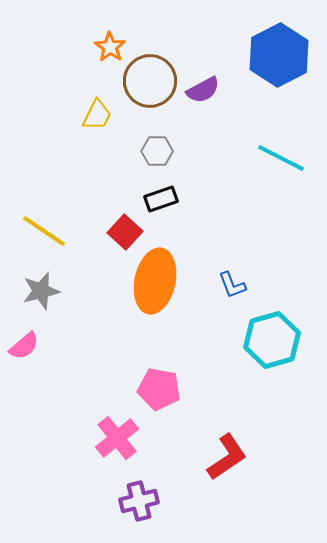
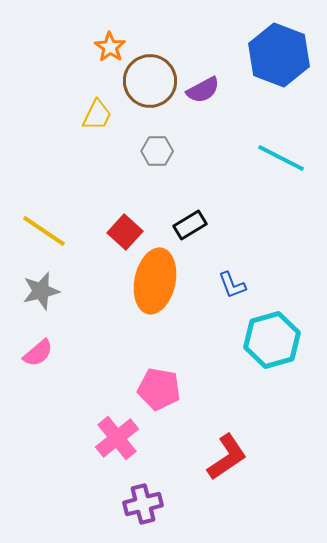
blue hexagon: rotated 12 degrees counterclockwise
black rectangle: moved 29 px right, 26 px down; rotated 12 degrees counterclockwise
pink semicircle: moved 14 px right, 7 px down
purple cross: moved 4 px right, 3 px down
